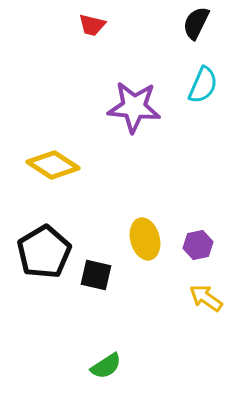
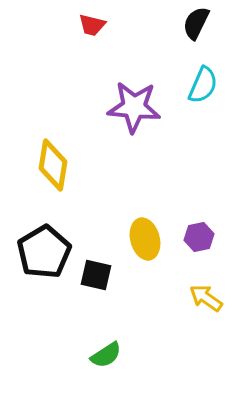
yellow diamond: rotated 66 degrees clockwise
purple hexagon: moved 1 px right, 8 px up
green semicircle: moved 11 px up
